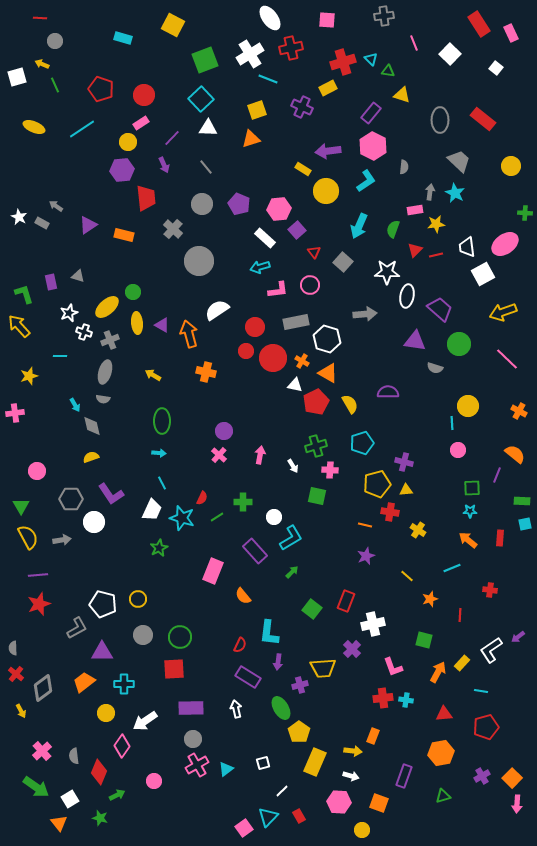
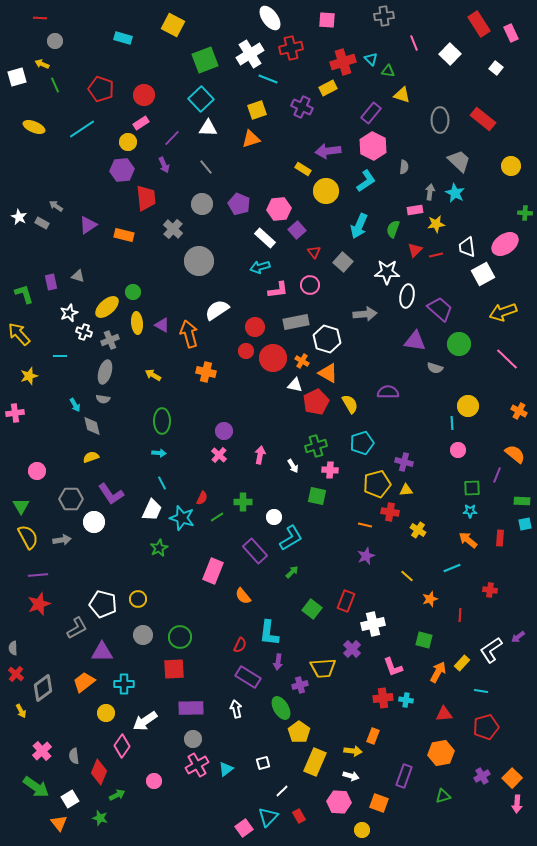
yellow arrow at (19, 326): moved 8 px down
